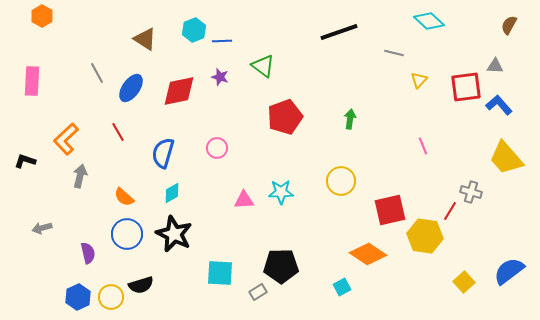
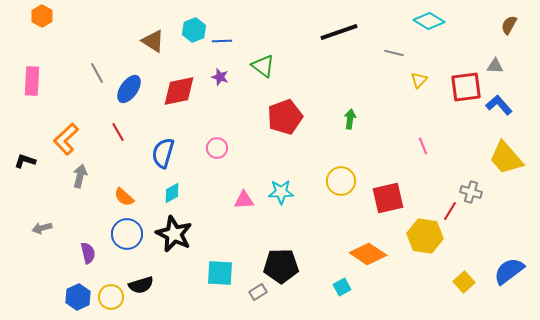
cyan diamond at (429, 21): rotated 12 degrees counterclockwise
brown triangle at (145, 39): moved 8 px right, 2 px down
blue ellipse at (131, 88): moved 2 px left, 1 px down
red square at (390, 210): moved 2 px left, 12 px up
